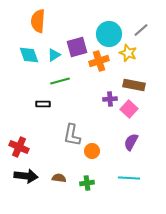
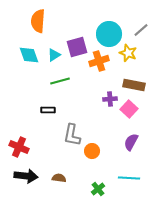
black rectangle: moved 5 px right, 6 px down
green cross: moved 11 px right, 6 px down; rotated 32 degrees counterclockwise
